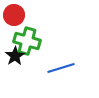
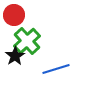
green cross: rotated 32 degrees clockwise
blue line: moved 5 px left, 1 px down
